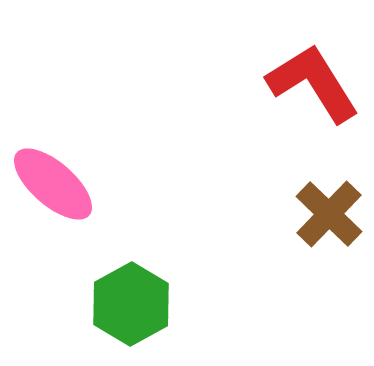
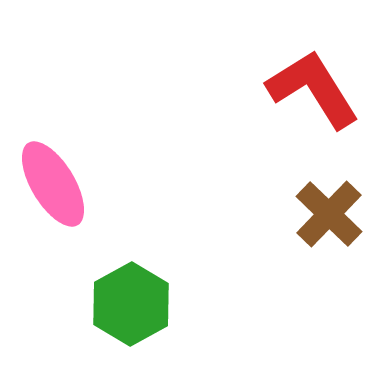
red L-shape: moved 6 px down
pink ellipse: rotated 18 degrees clockwise
